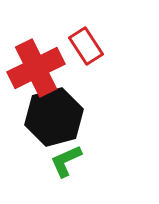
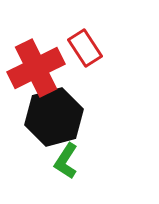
red rectangle: moved 1 px left, 2 px down
green L-shape: rotated 33 degrees counterclockwise
